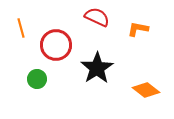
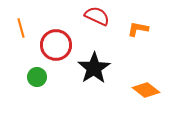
red semicircle: moved 1 px up
black star: moved 3 px left
green circle: moved 2 px up
